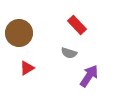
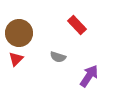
gray semicircle: moved 11 px left, 4 px down
red triangle: moved 11 px left, 9 px up; rotated 14 degrees counterclockwise
